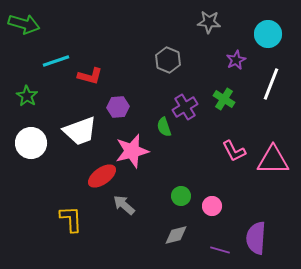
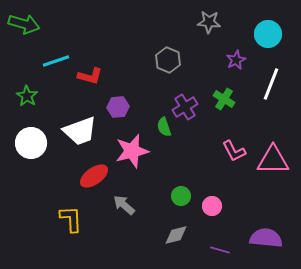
red ellipse: moved 8 px left
purple semicircle: moved 10 px right; rotated 92 degrees clockwise
